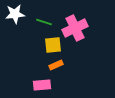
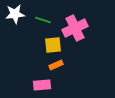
green line: moved 1 px left, 2 px up
